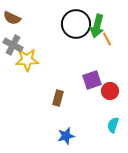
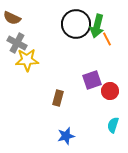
gray cross: moved 4 px right, 2 px up
